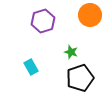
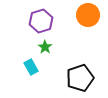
orange circle: moved 2 px left
purple hexagon: moved 2 px left
green star: moved 26 px left, 5 px up; rotated 16 degrees clockwise
